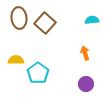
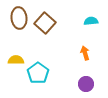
cyan semicircle: moved 1 px left, 1 px down
